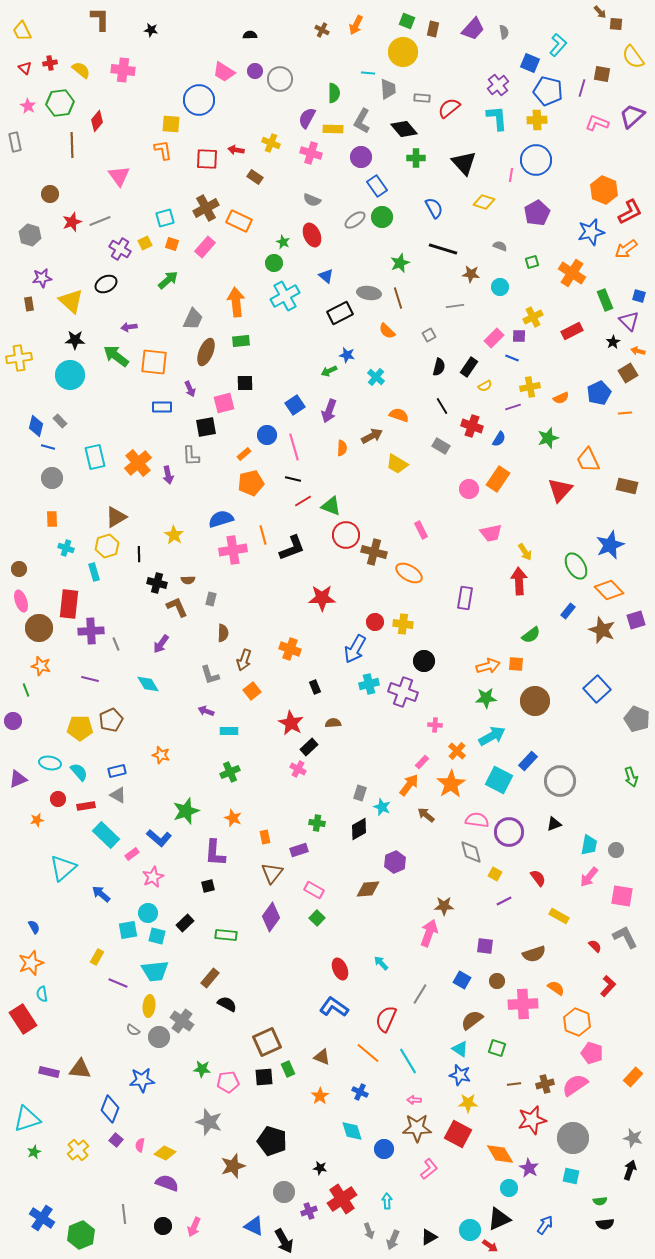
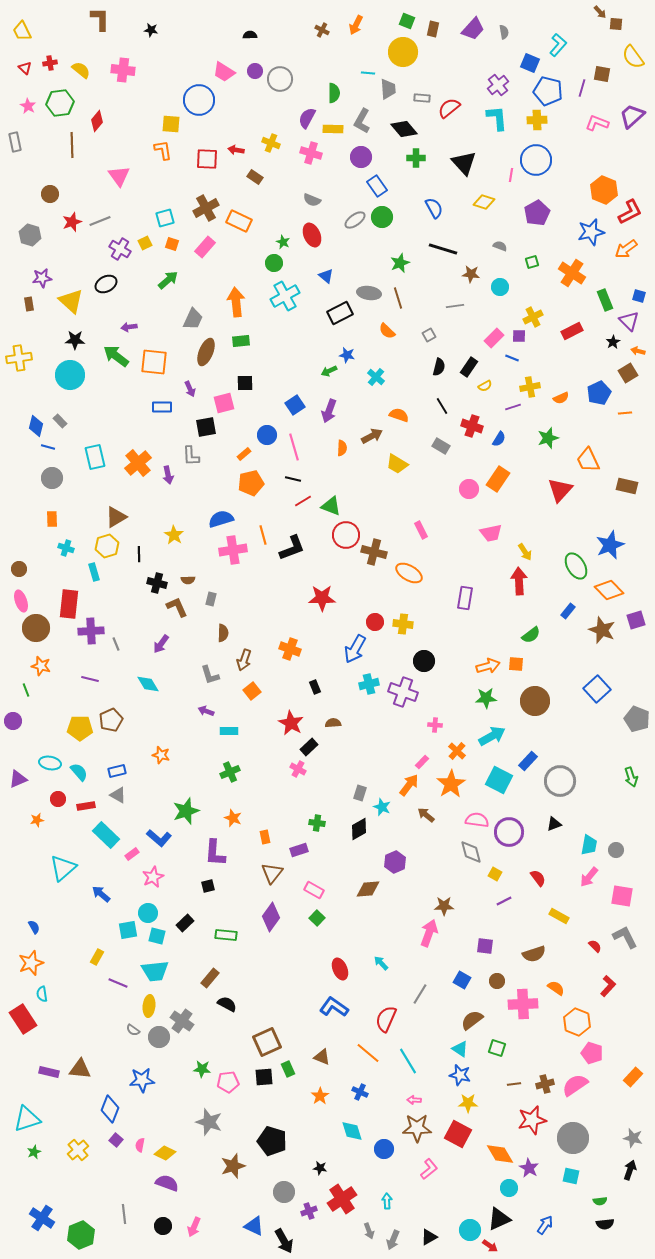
brown circle at (39, 628): moved 3 px left
